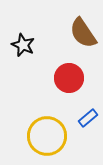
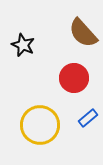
brown semicircle: rotated 8 degrees counterclockwise
red circle: moved 5 px right
yellow circle: moved 7 px left, 11 px up
